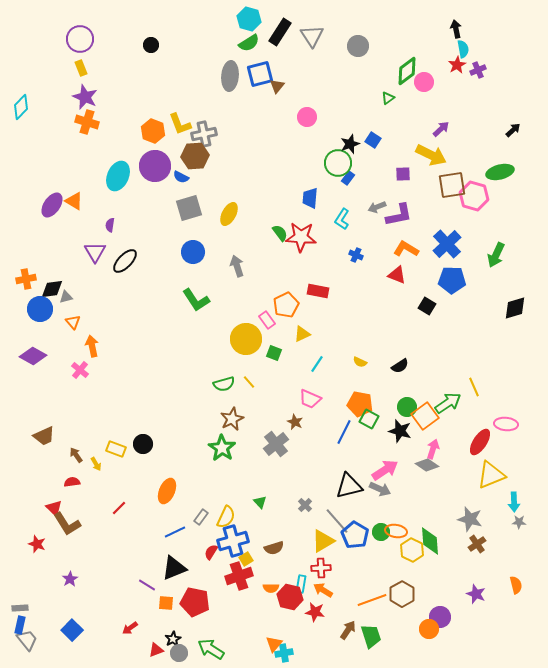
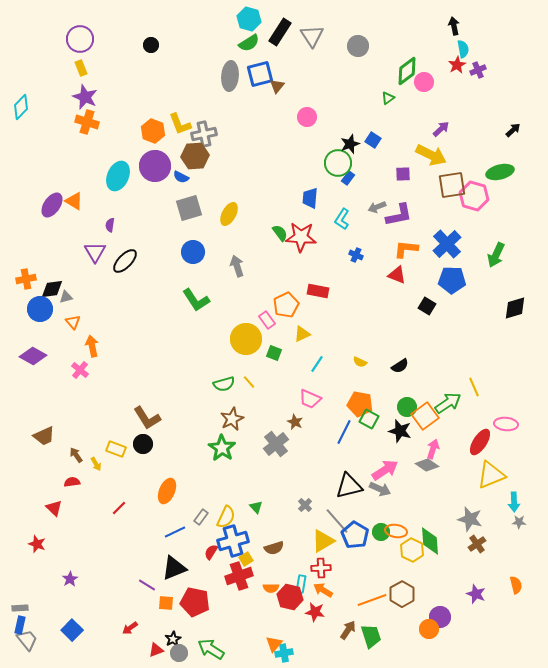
black arrow at (456, 29): moved 2 px left, 3 px up
orange L-shape at (406, 249): rotated 25 degrees counterclockwise
green triangle at (260, 502): moved 4 px left, 5 px down
brown L-shape at (67, 524): moved 80 px right, 106 px up
